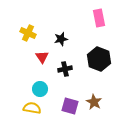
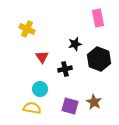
pink rectangle: moved 1 px left
yellow cross: moved 1 px left, 4 px up
black star: moved 14 px right, 5 px down
